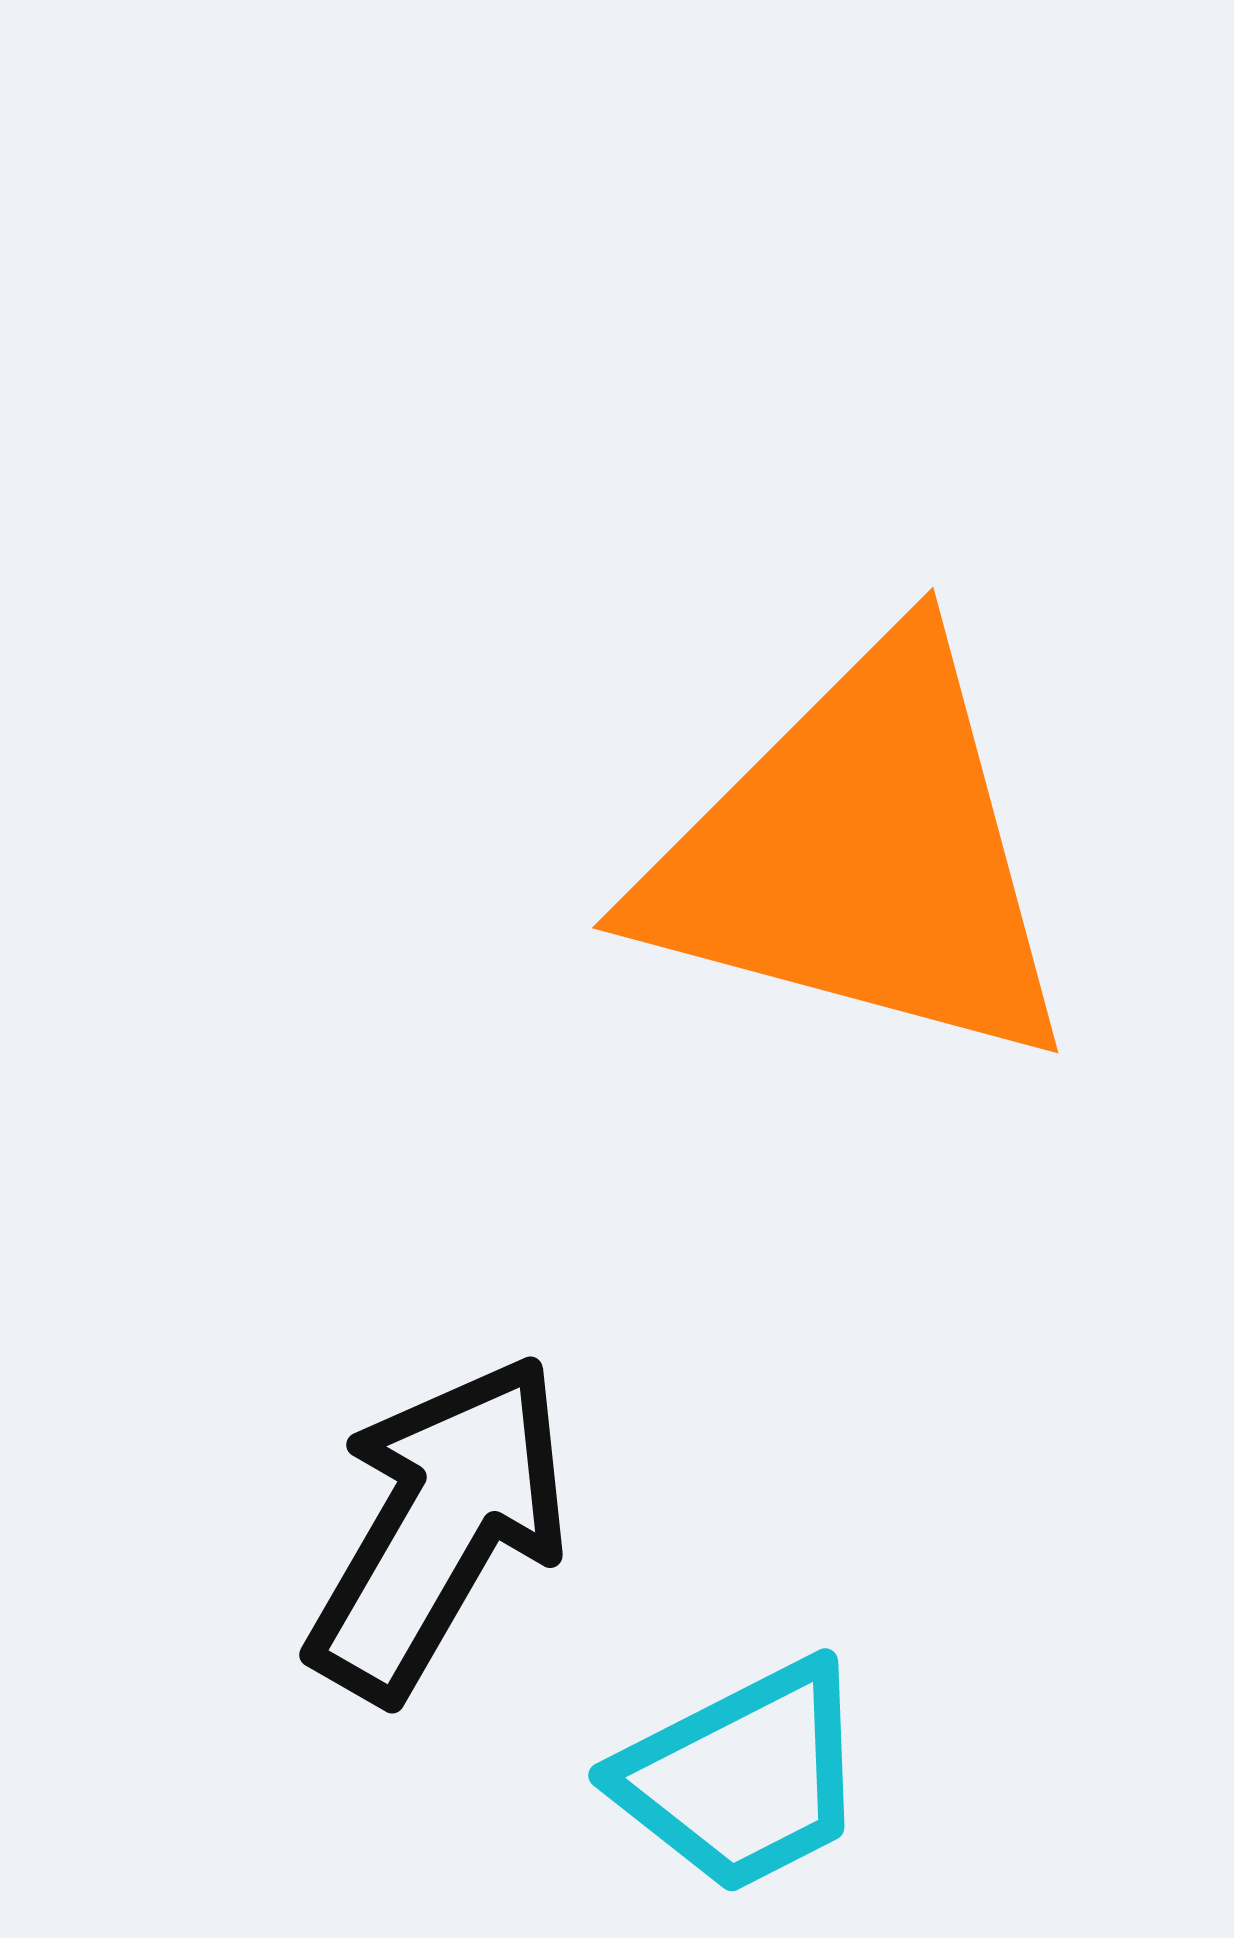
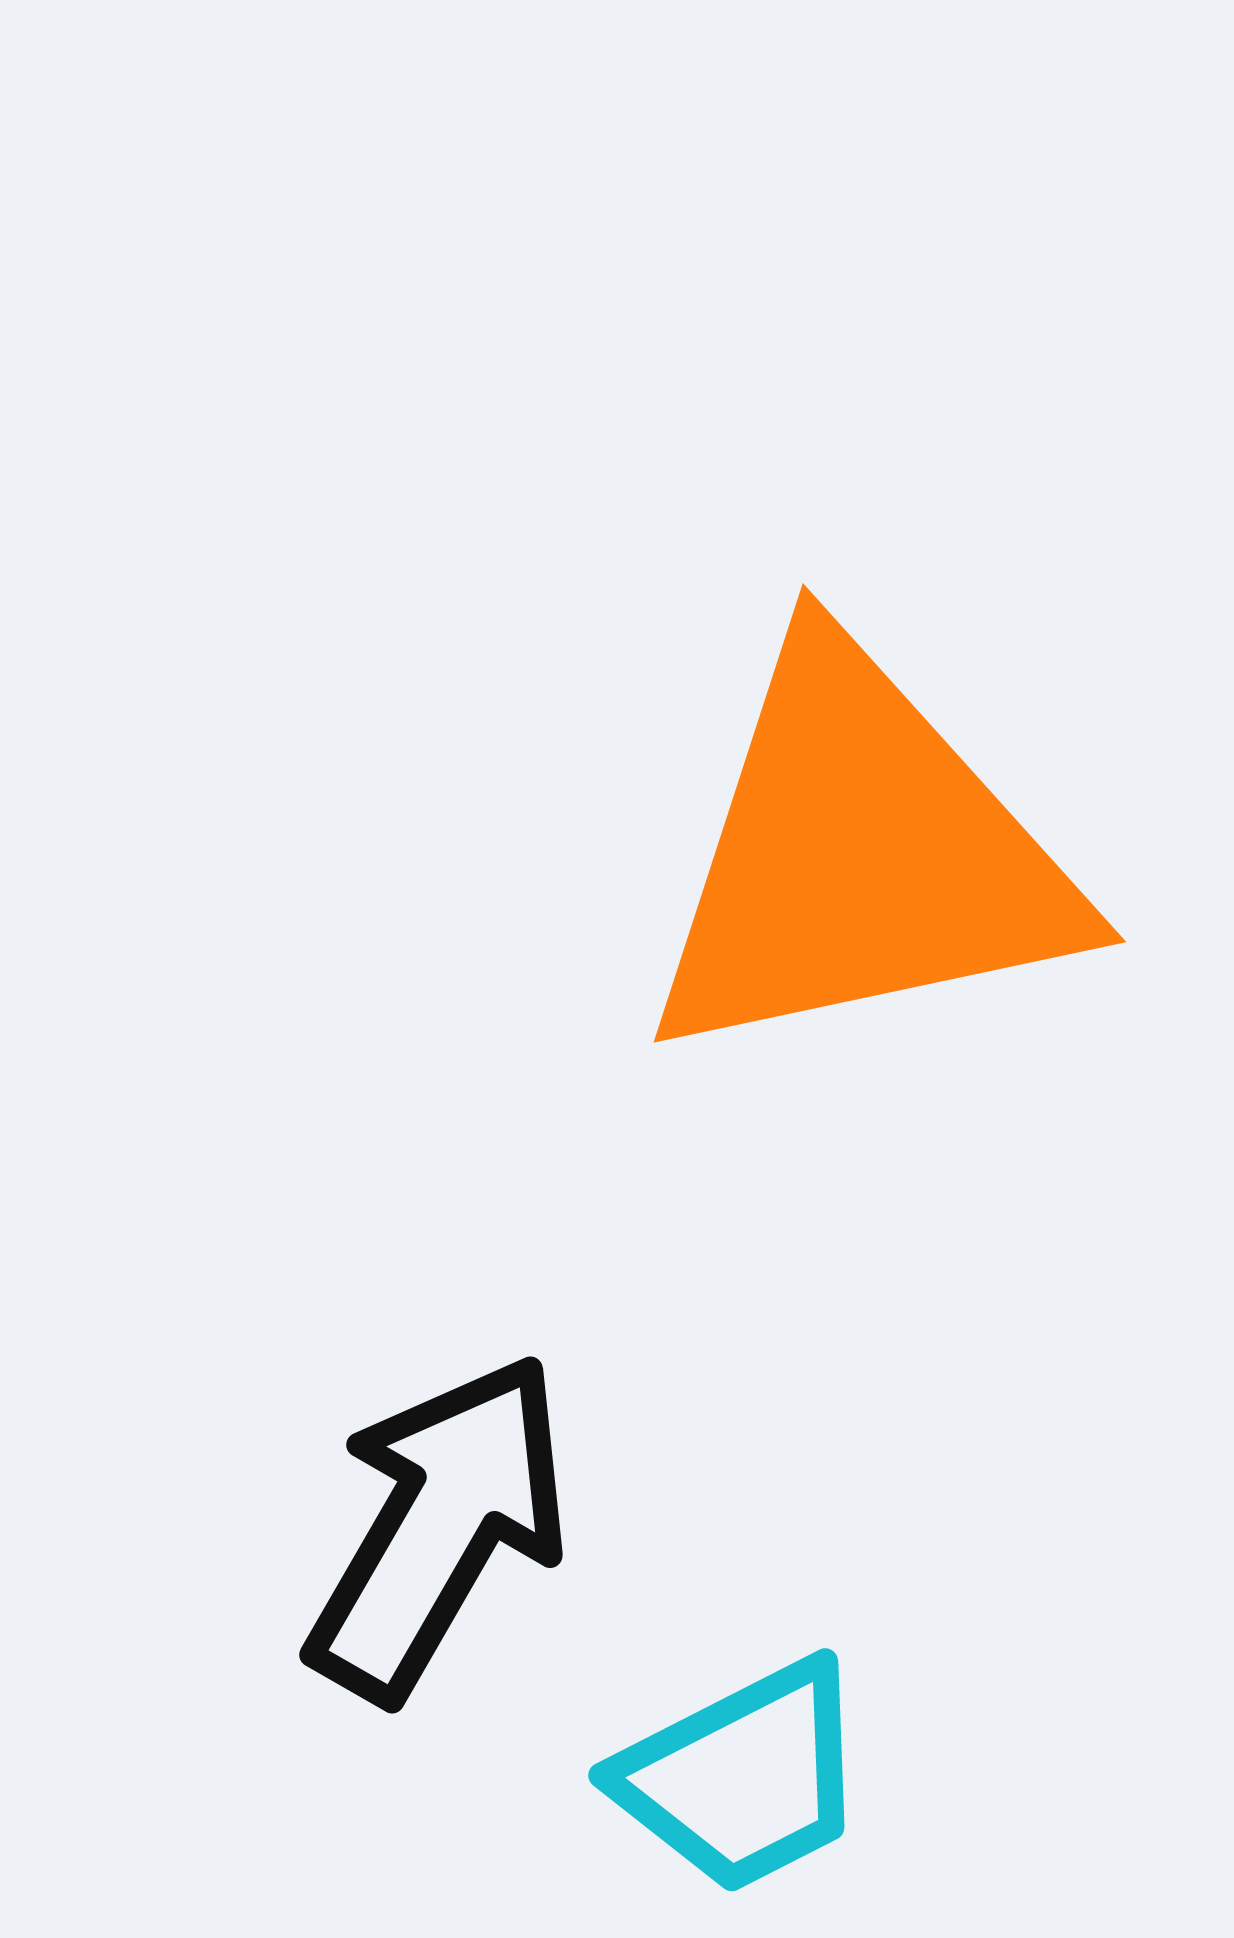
orange triangle: rotated 27 degrees counterclockwise
